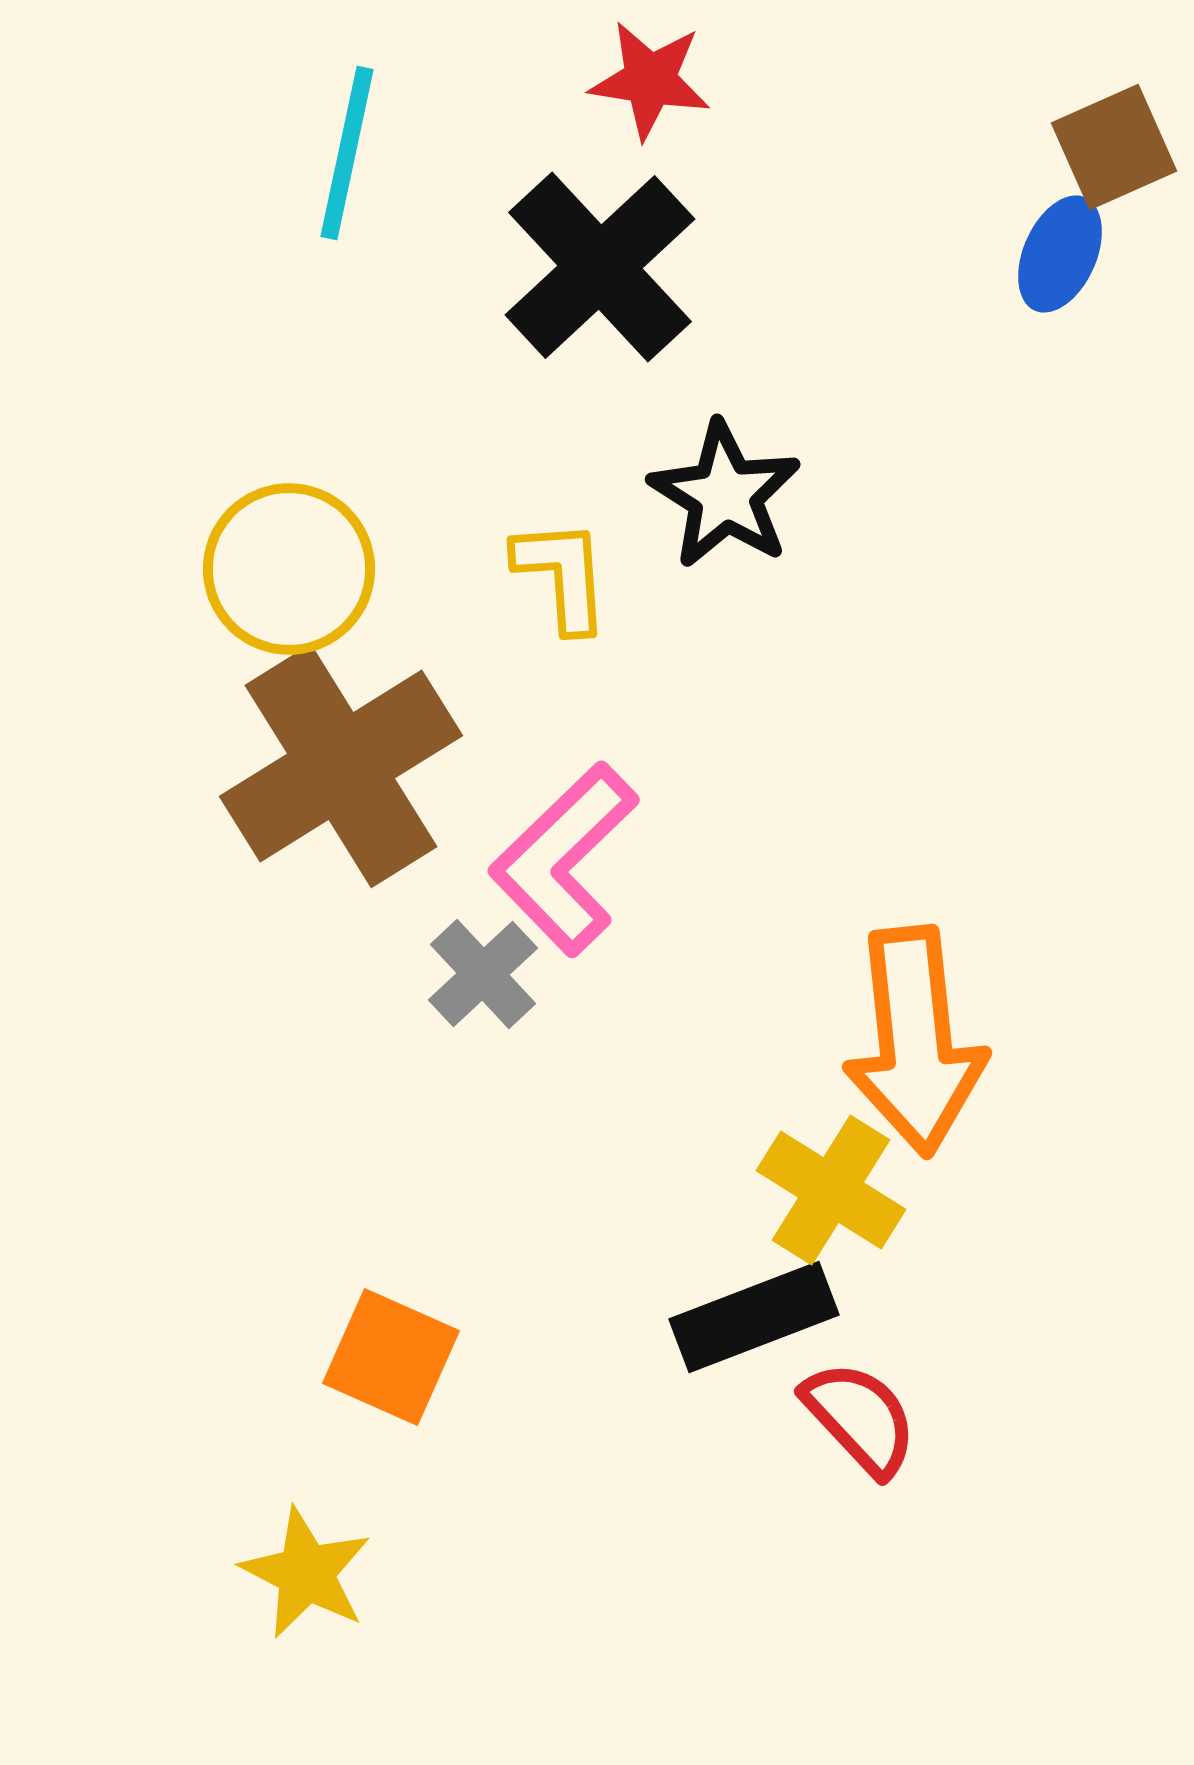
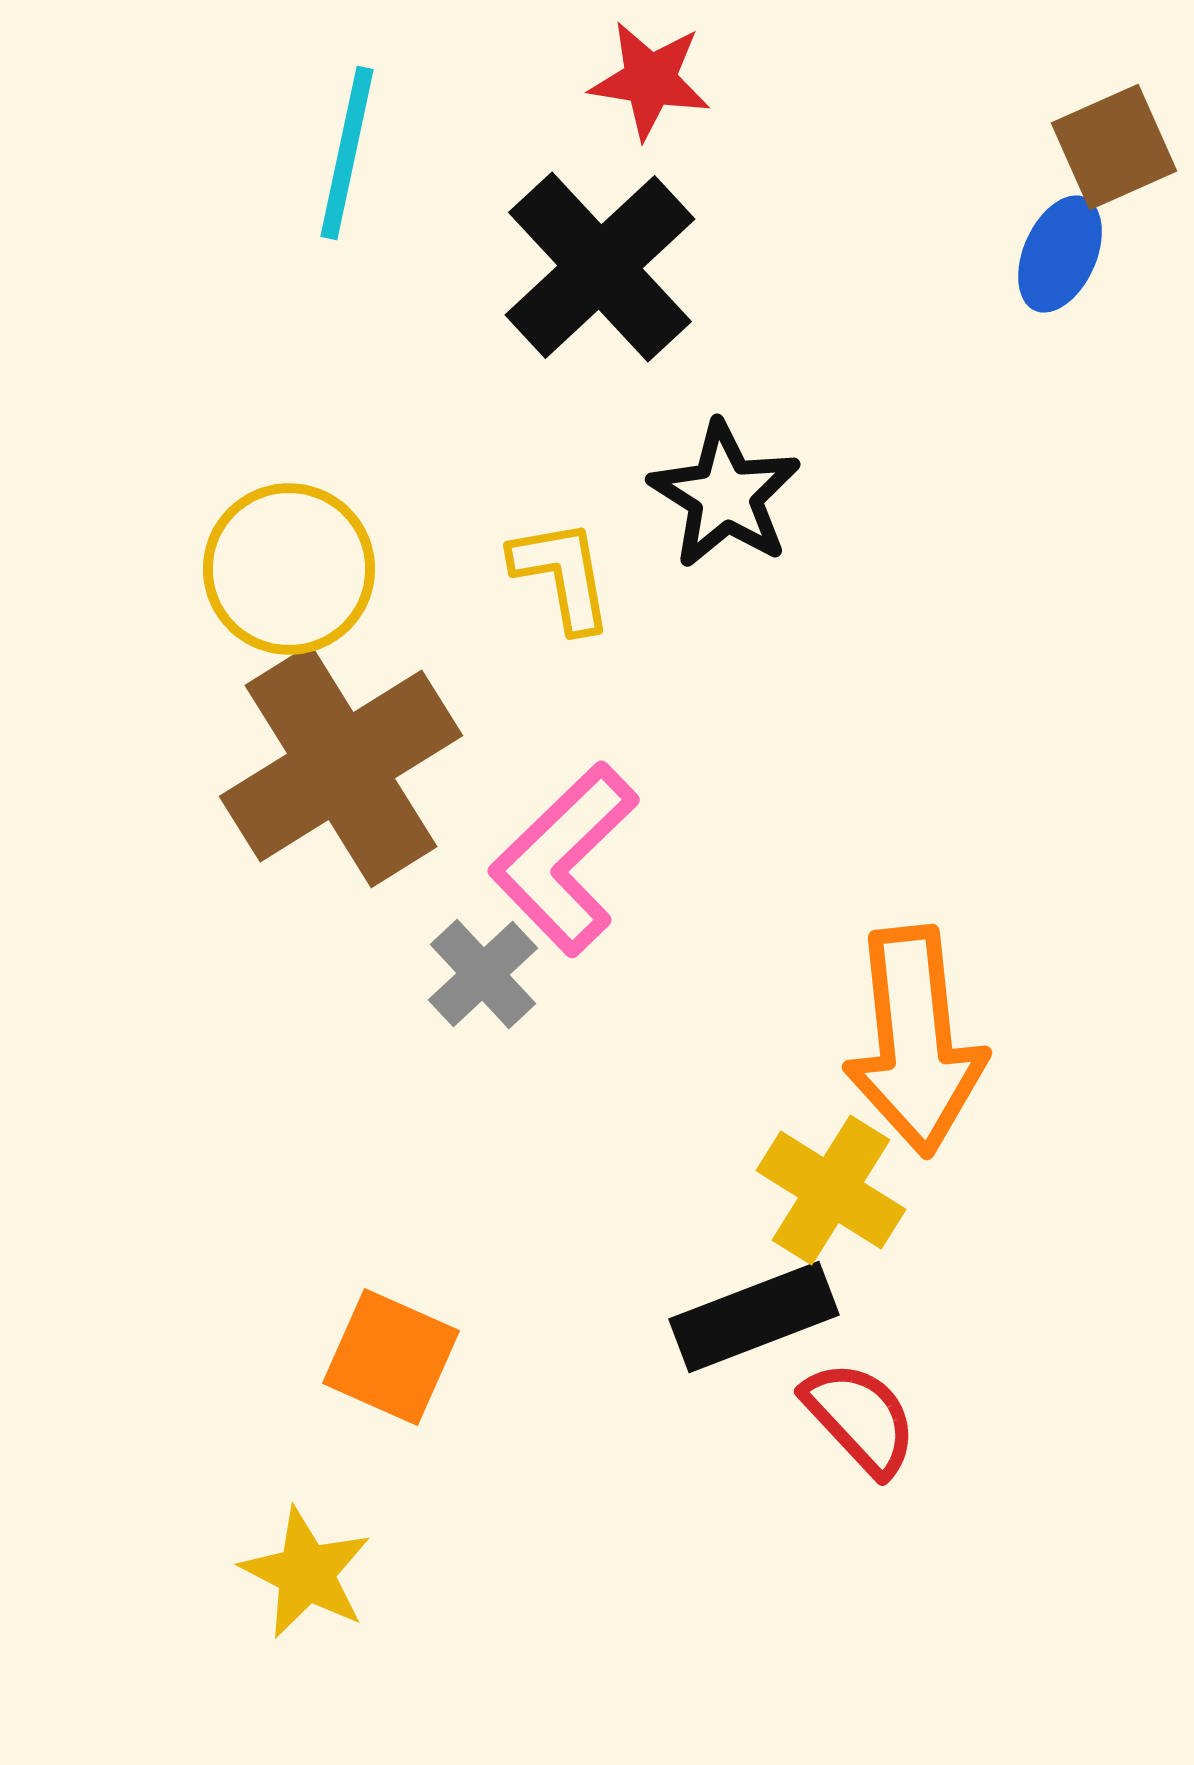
yellow L-shape: rotated 6 degrees counterclockwise
